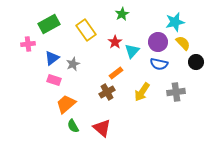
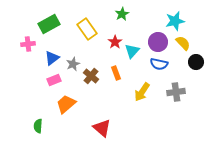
cyan star: moved 1 px up
yellow rectangle: moved 1 px right, 1 px up
orange rectangle: rotated 72 degrees counterclockwise
pink rectangle: rotated 40 degrees counterclockwise
brown cross: moved 16 px left, 16 px up; rotated 21 degrees counterclockwise
green semicircle: moved 35 px left; rotated 32 degrees clockwise
